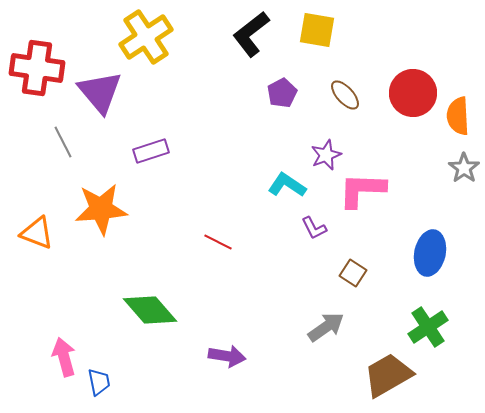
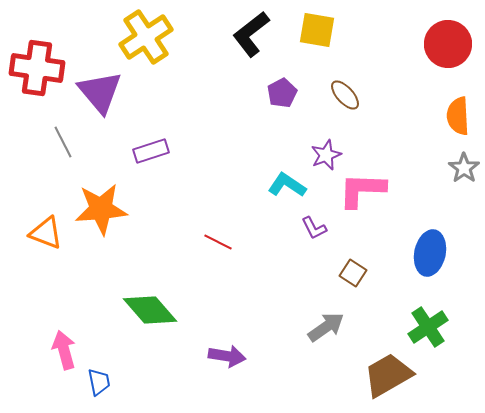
red circle: moved 35 px right, 49 px up
orange triangle: moved 9 px right
pink arrow: moved 7 px up
